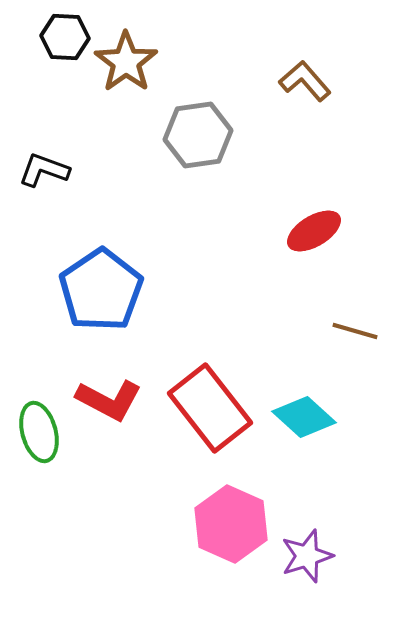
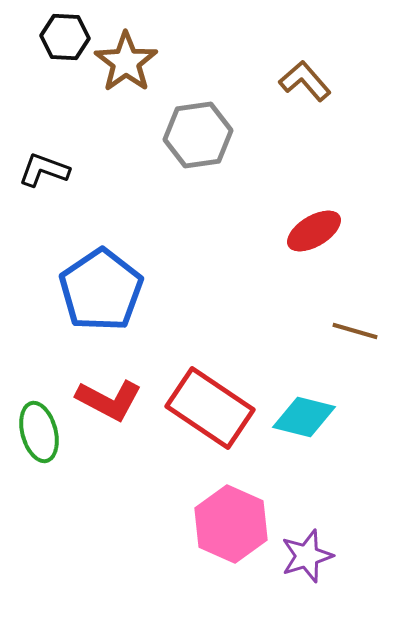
red rectangle: rotated 18 degrees counterclockwise
cyan diamond: rotated 28 degrees counterclockwise
